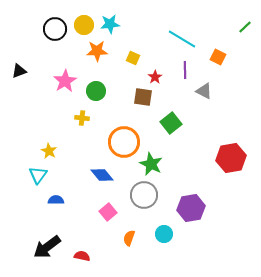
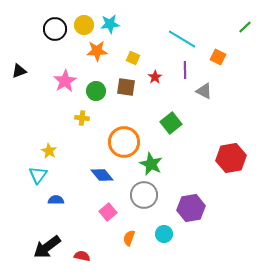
brown square: moved 17 px left, 10 px up
